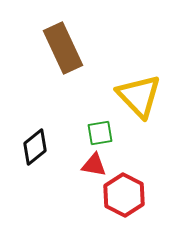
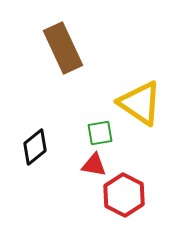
yellow triangle: moved 1 px right, 7 px down; rotated 12 degrees counterclockwise
